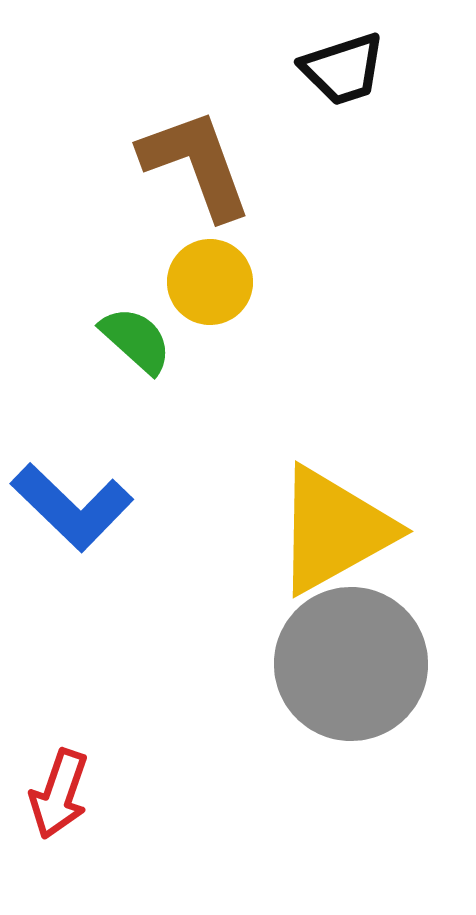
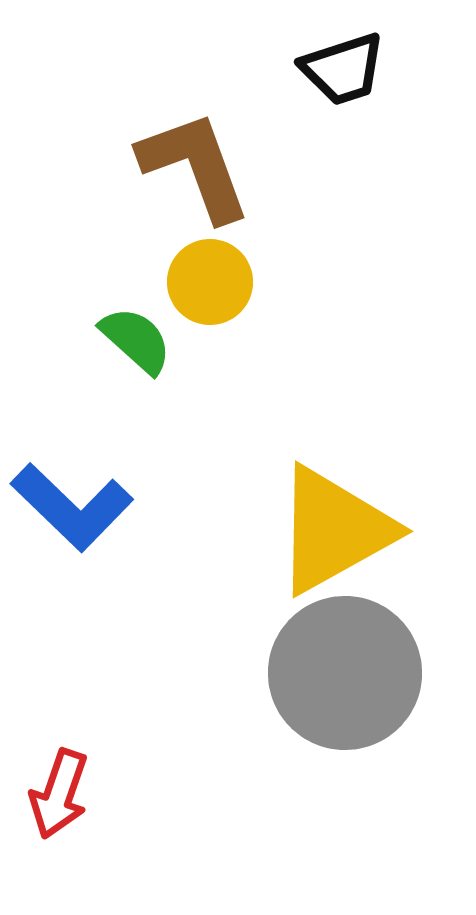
brown L-shape: moved 1 px left, 2 px down
gray circle: moved 6 px left, 9 px down
